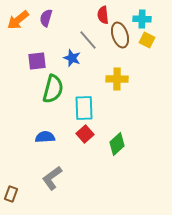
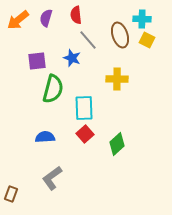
red semicircle: moved 27 px left
